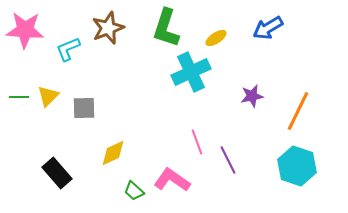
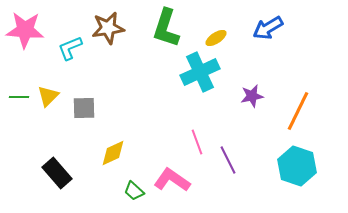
brown star: rotated 12 degrees clockwise
cyan L-shape: moved 2 px right, 1 px up
cyan cross: moved 9 px right
